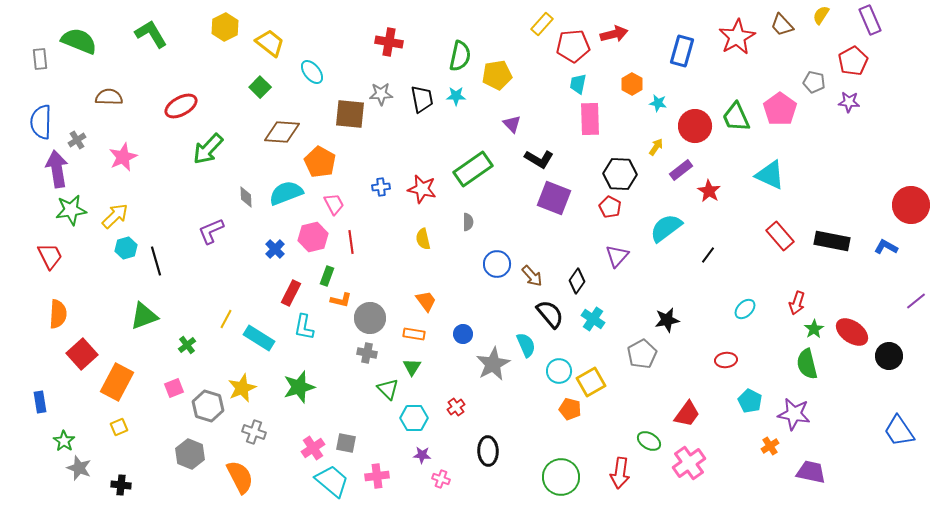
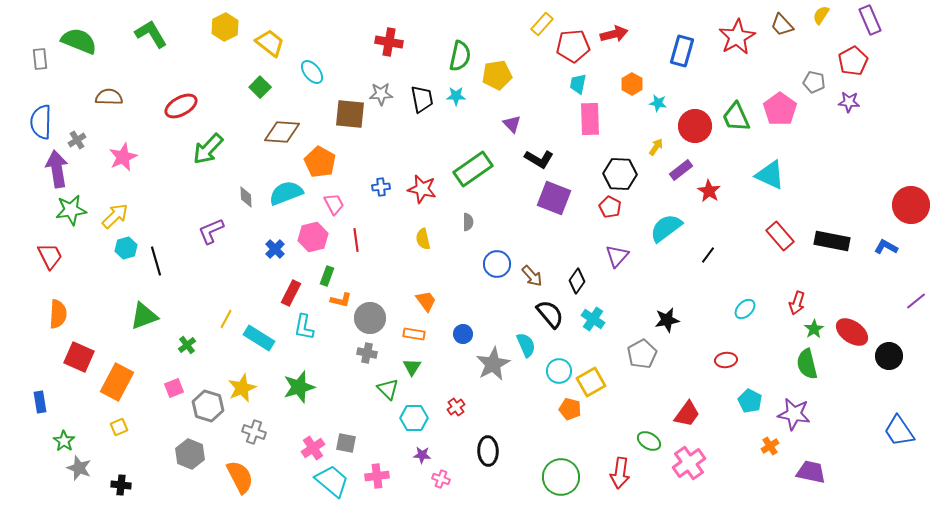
red line at (351, 242): moved 5 px right, 2 px up
red square at (82, 354): moved 3 px left, 3 px down; rotated 24 degrees counterclockwise
